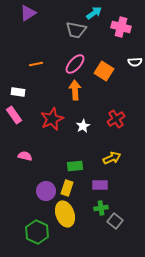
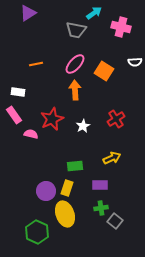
pink semicircle: moved 6 px right, 22 px up
